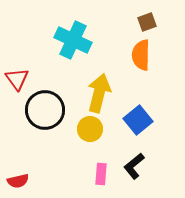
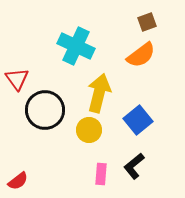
cyan cross: moved 3 px right, 6 px down
orange semicircle: rotated 128 degrees counterclockwise
yellow circle: moved 1 px left, 1 px down
red semicircle: rotated 25 degrees counterclockwise
